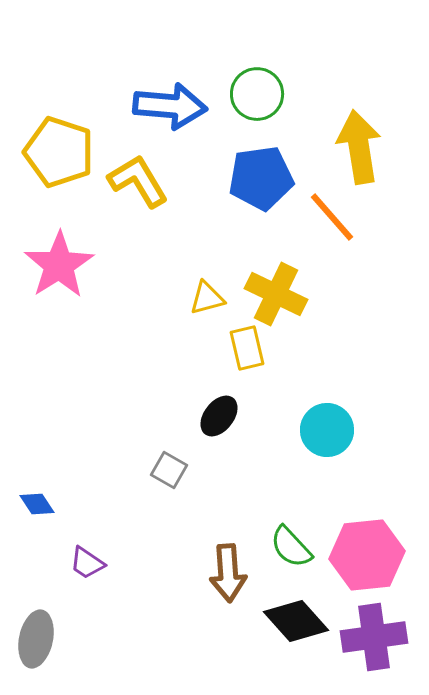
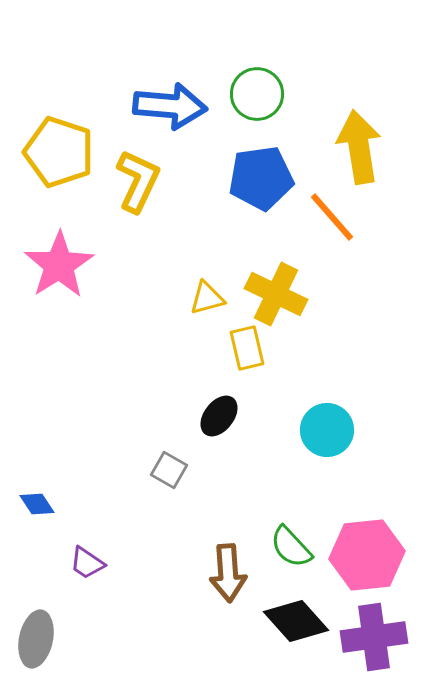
yellow L-shape: rotated 56 degrees clockwise
